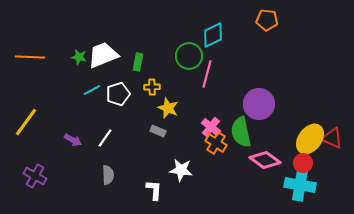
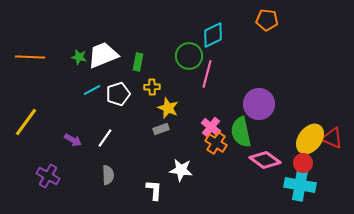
gray rectangle: moved 3 px right, 2 px up; rotated 42 degrees counterclockwise
purple cross: moved 13 px right
